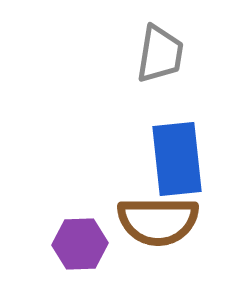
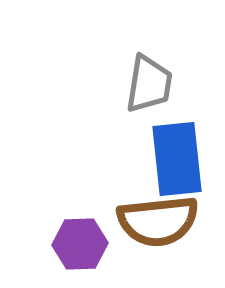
gray trapezoid: moved 11 px left, 30 px down
brown semicircle: rotated 6 degrees counterclockwise
